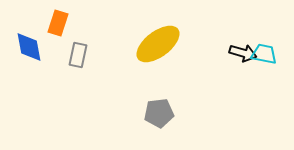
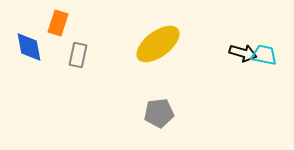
cyan trapezoid: moved 1 px down
